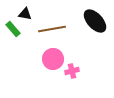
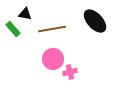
pink cross: moved 2 px left, 1 px down
